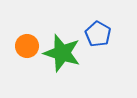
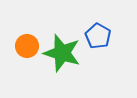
blue pentagon: moved 2 px down
